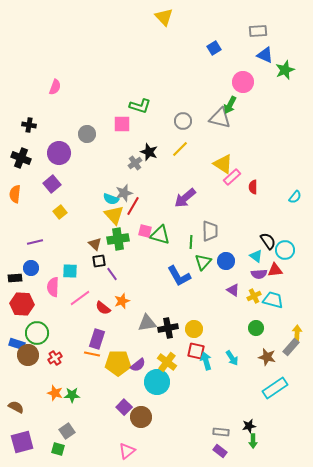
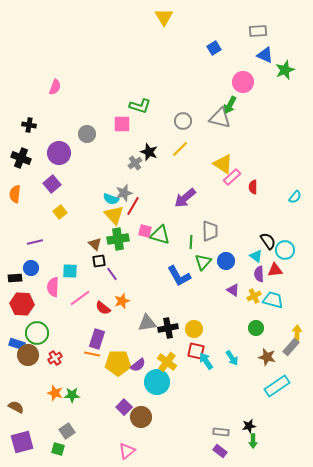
yellow triangle at (164, 17): rotated 12 degrees clockwise
purple semicircle at (259, 274): rotated 91 degrees clockwise
cyan arrow at (206, 361): rotated 18 degrees counterclockwise
cyan rectangle at (275, 388): moved 2 px right, 2 px up
